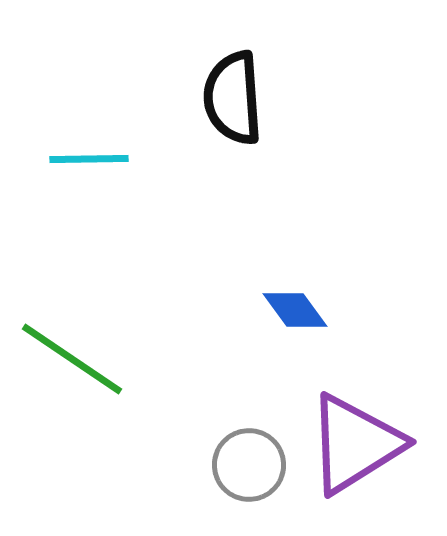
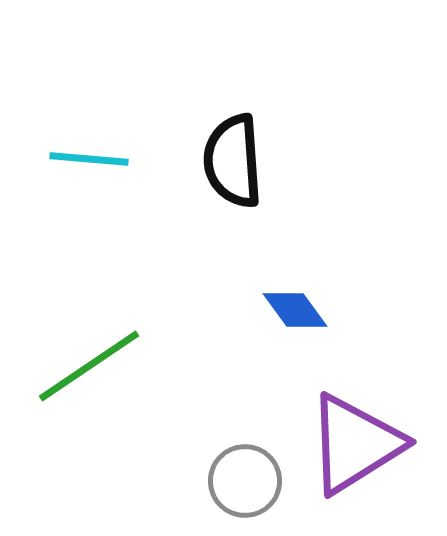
black semicircle: moved 63 px down
cyan line: rotated 6 degrees clockwise
green line: moved 17 px right, 7 px down; rotated 68 degrees counterclockwise
gray circle: moved 4 px left, 16 px down
